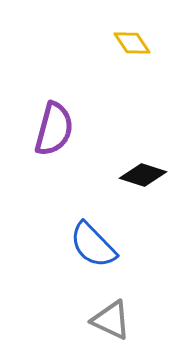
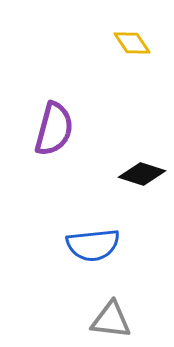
black diamond: moved 1 px left, 1 px up
blue semicircle: rotated 52 degrees counterclockwise
gray triangle: rotated 18 degrees counterclockwise
